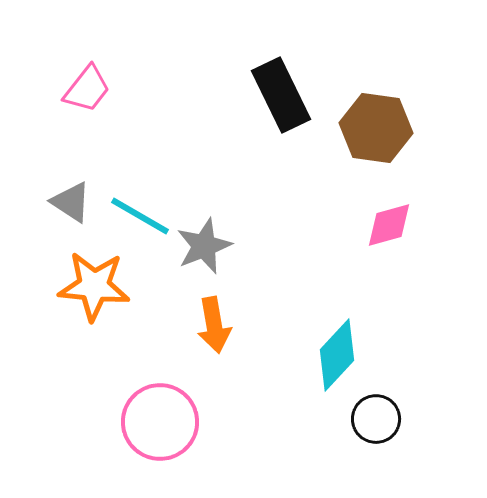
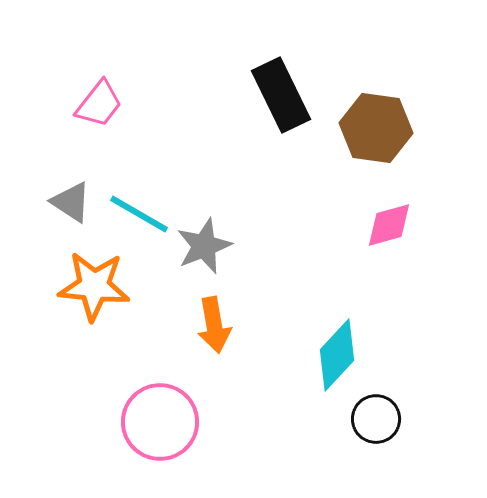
pink trapezoid: moved 12 px right, 15 px down
cyan line: moved 1 px left, 2 px up
